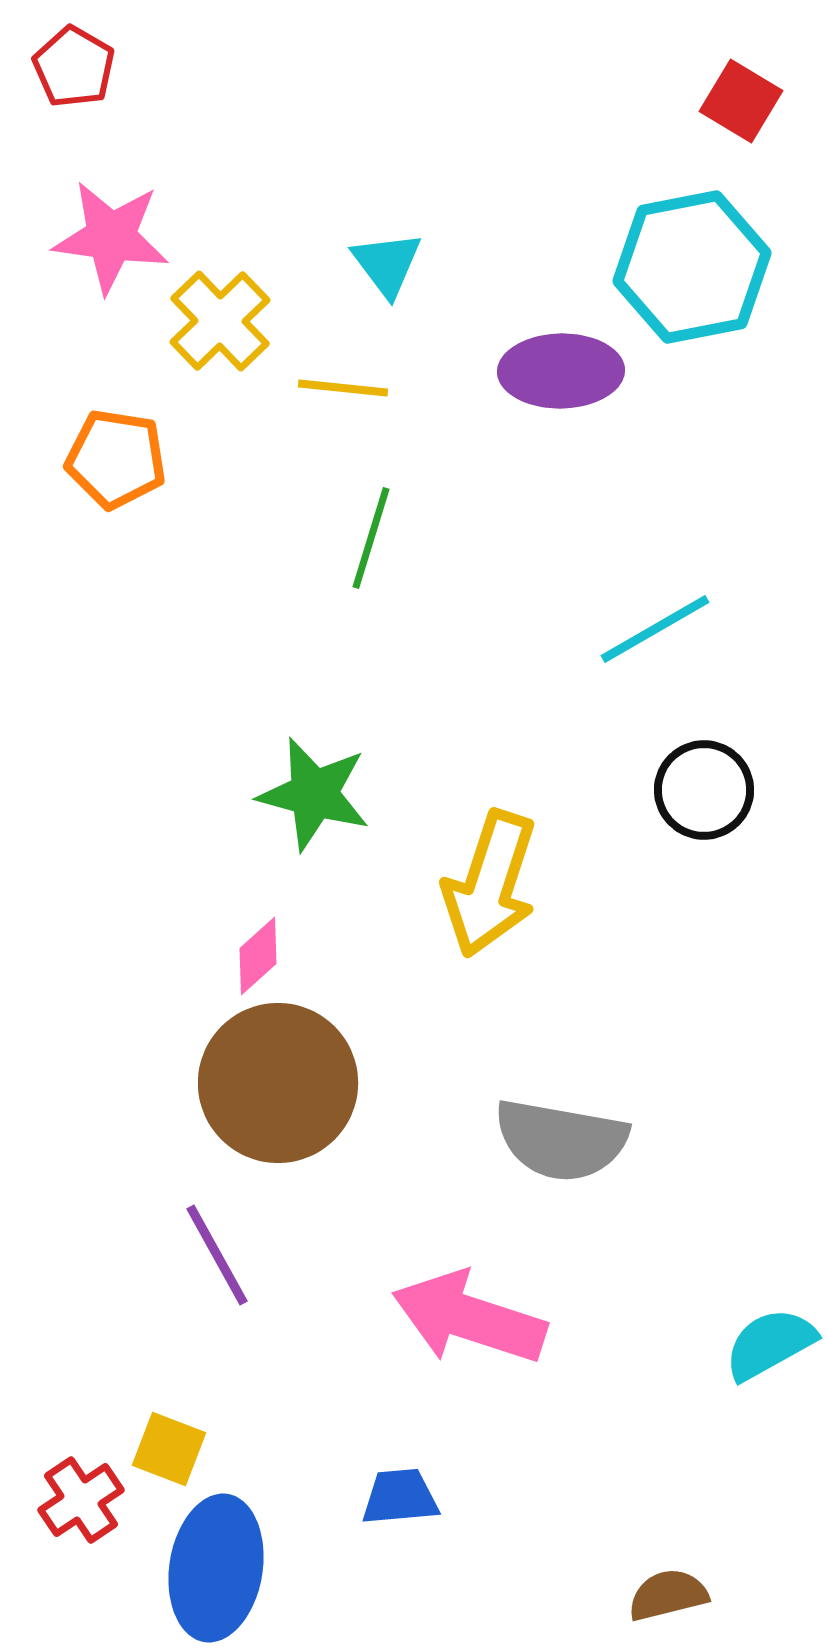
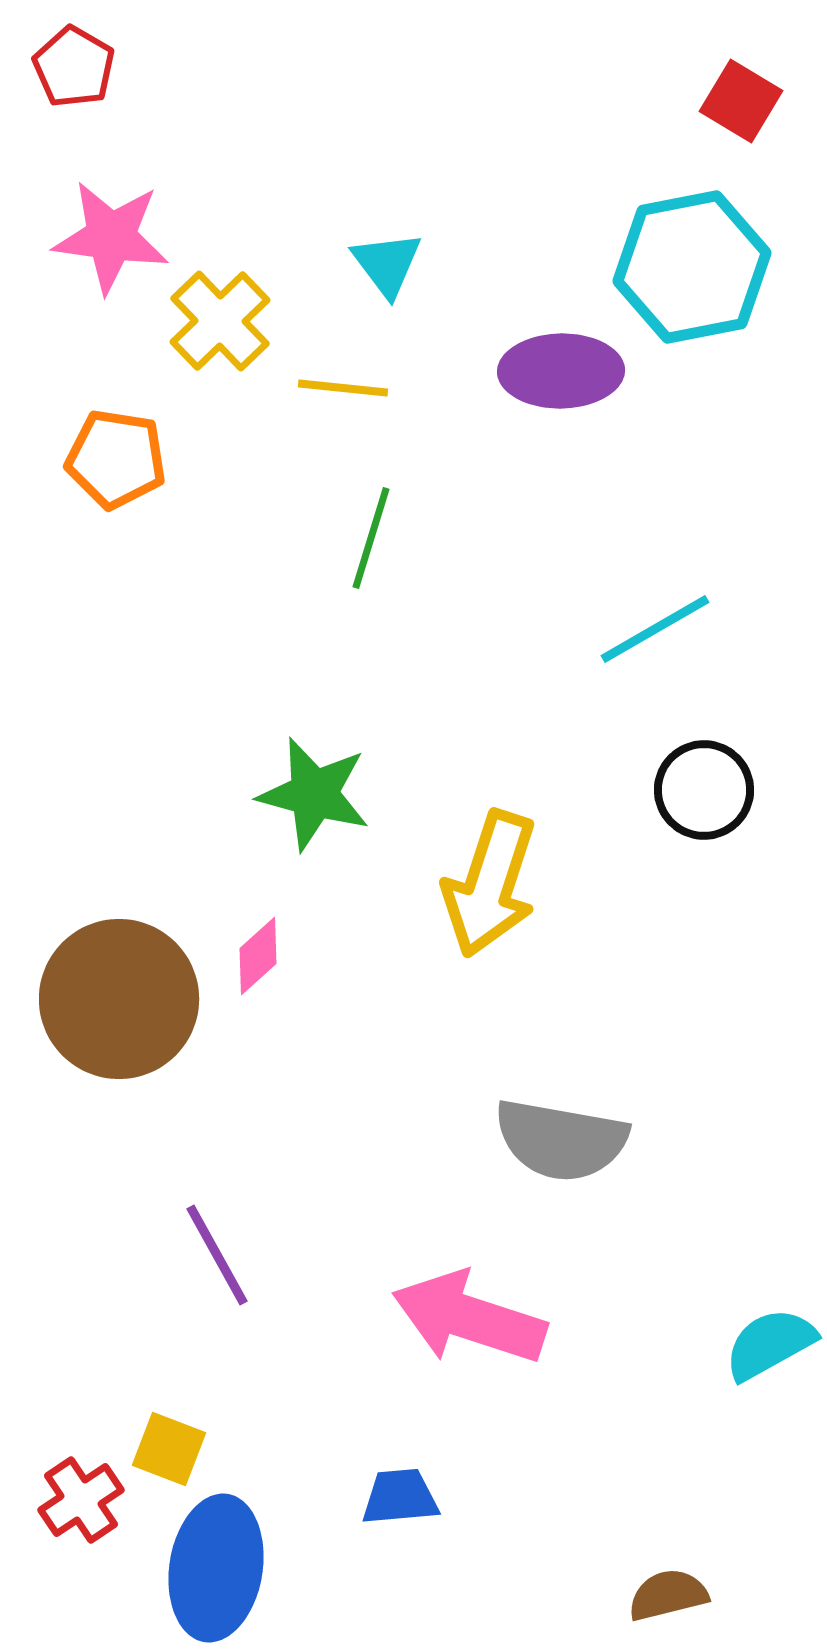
brown circle: moved 159 px left, 84 px up
